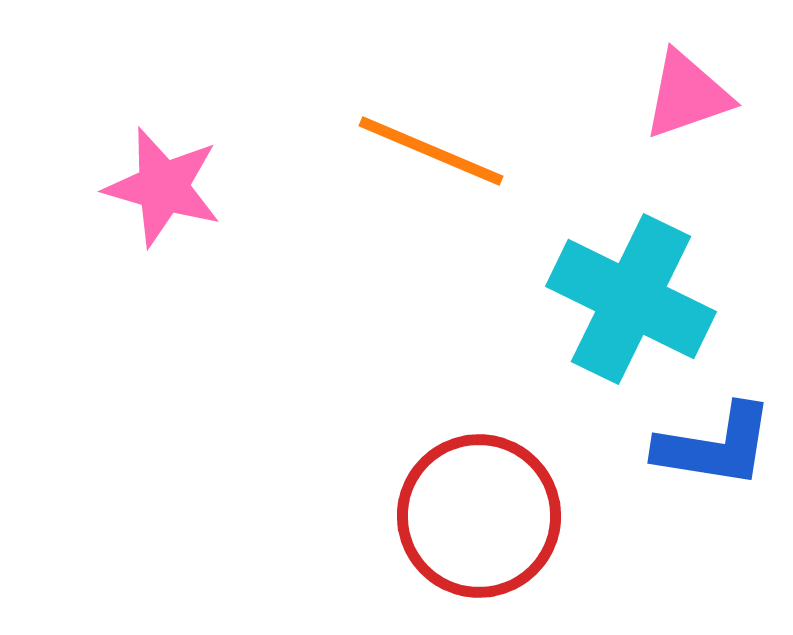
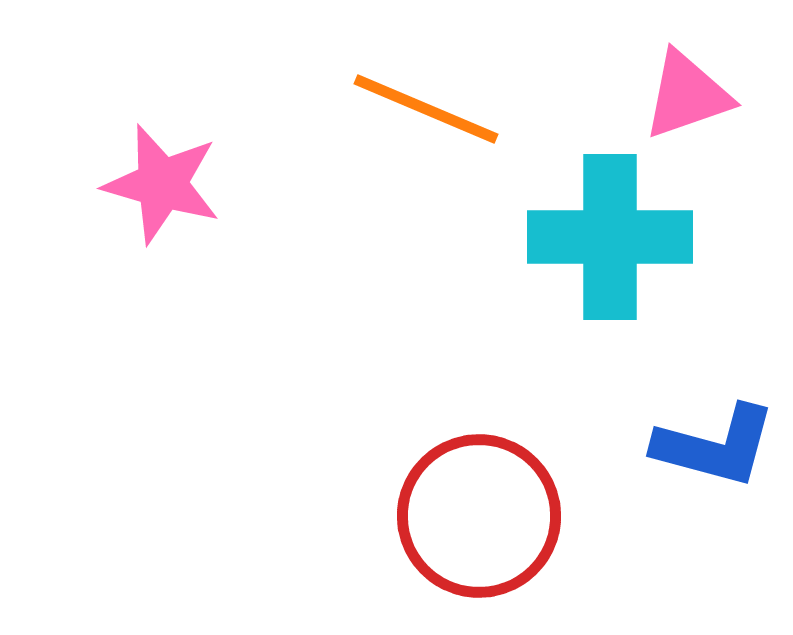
orange line: moved 5 px left, 42 px up
pink star: moved 1 px left, 3 px up
cyan cross: moved 21 px left, 62 px up; rotated 26 degrees counterclockwise
blue L-shape: rotated 6 degrees clockwise
